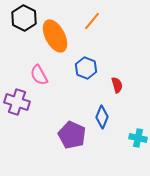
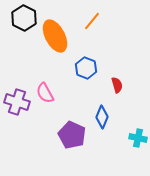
pink semicircle: moved 6 px right, 18 px down
